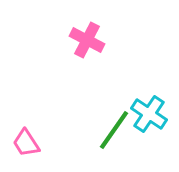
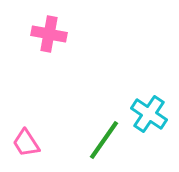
pink cross: moved 38 px left, 6 px up; rotated 16 degrees counterclockwise
green line: moved 10 px left, 10 px down
